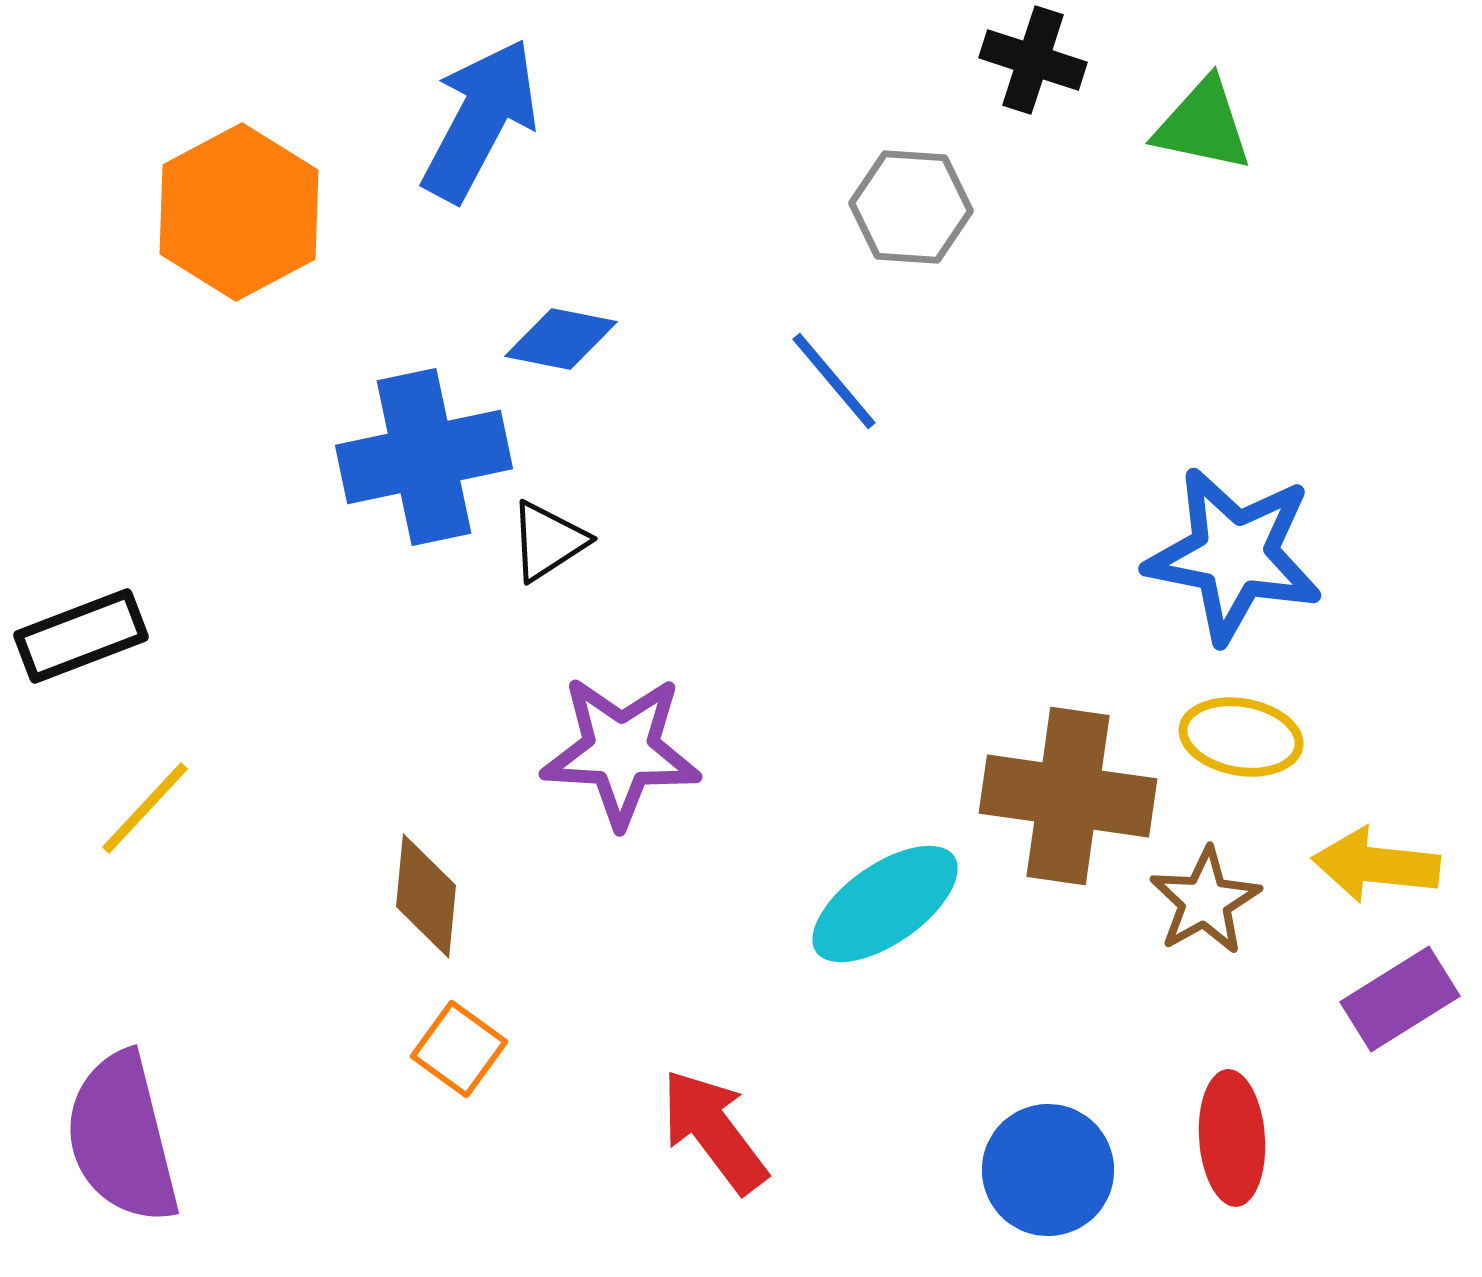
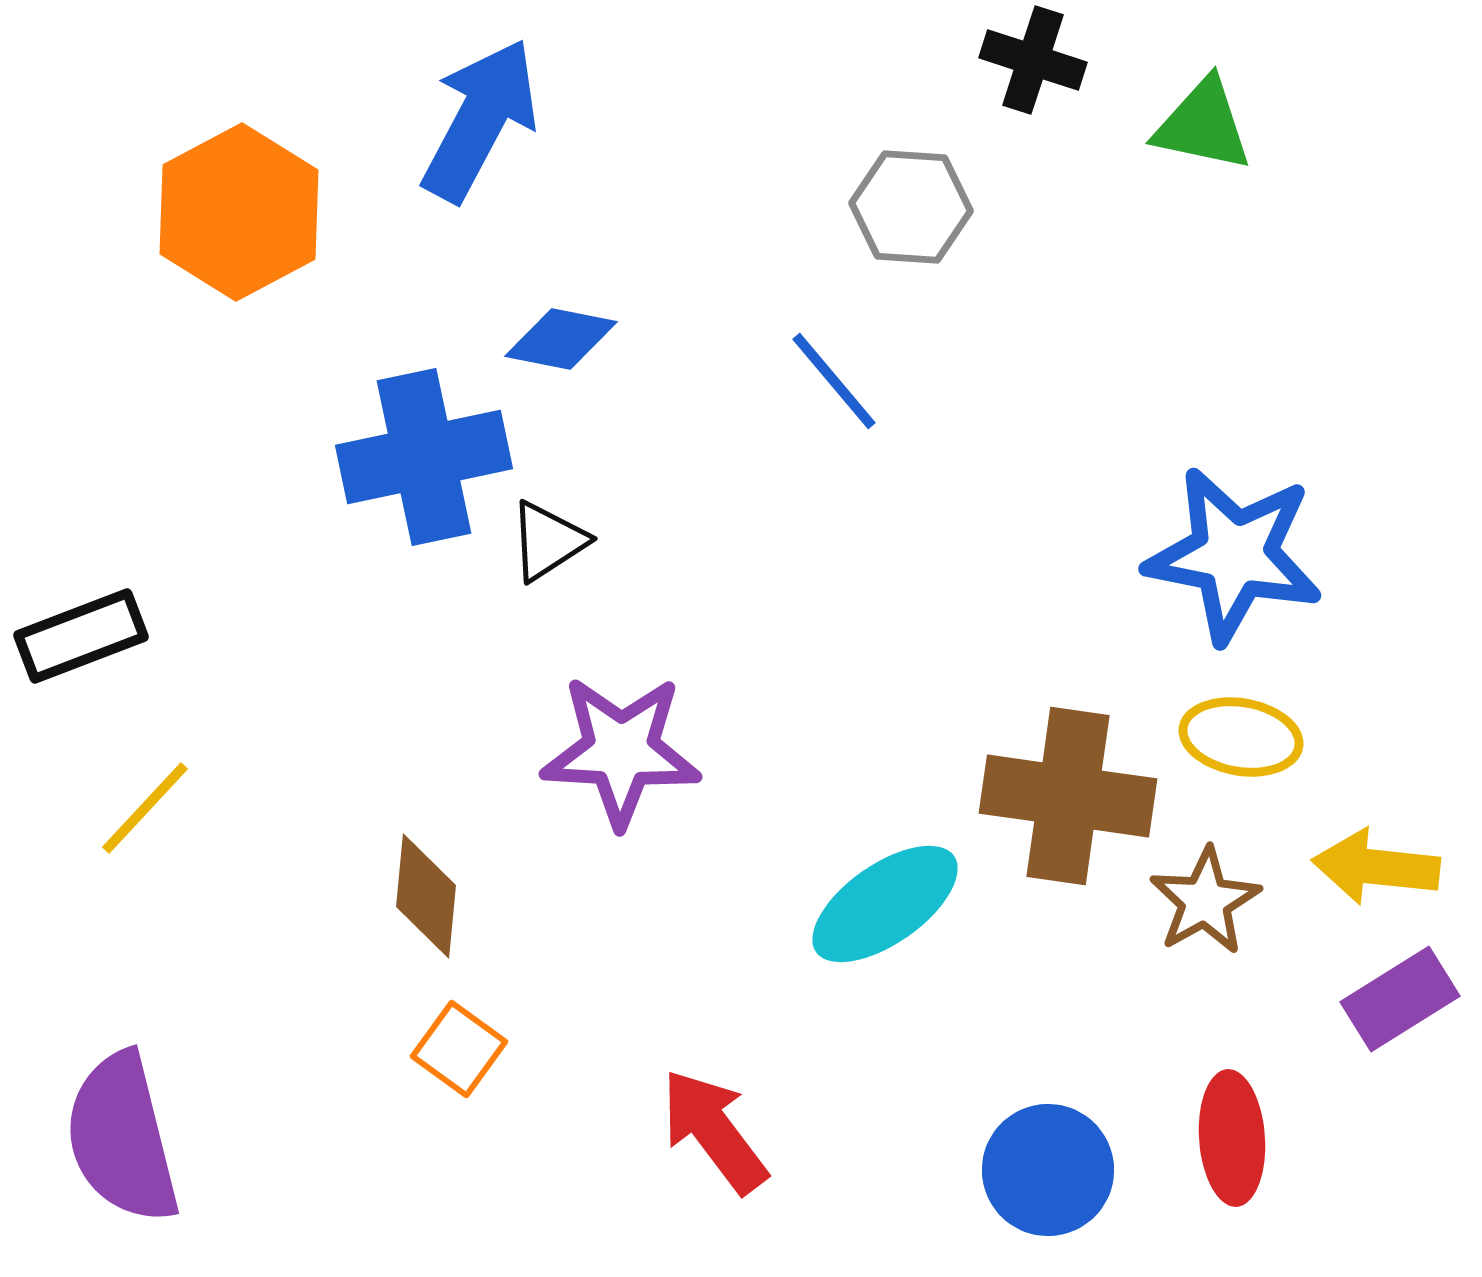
yellow arrow: moved 2 px down
